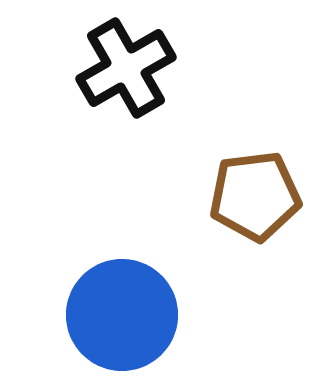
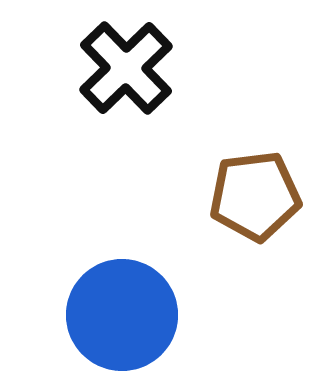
black cross: rotated 14 degrees counterclockwise
